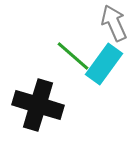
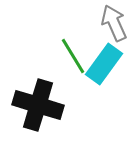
green line: rotated 18 degrees clockwise
